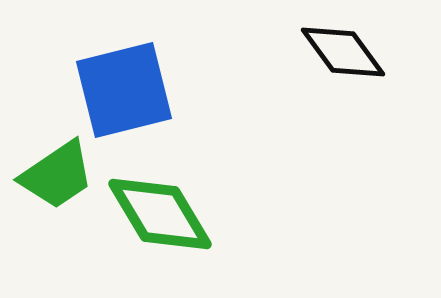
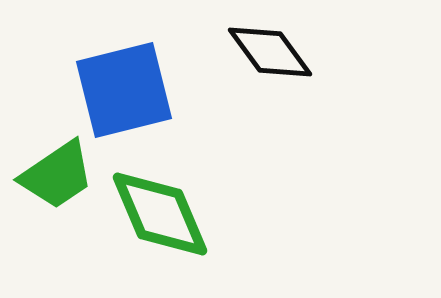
black diamond: moved 73 px left
green diamond: rotated 8 degrees clockwise
